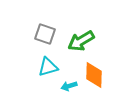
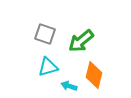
green arrow: rotated 8 degrees counterclockwise
orange diamond: rotated 12 degrees clockwise
cyan arrow: rotated 35 degrees clockwise
